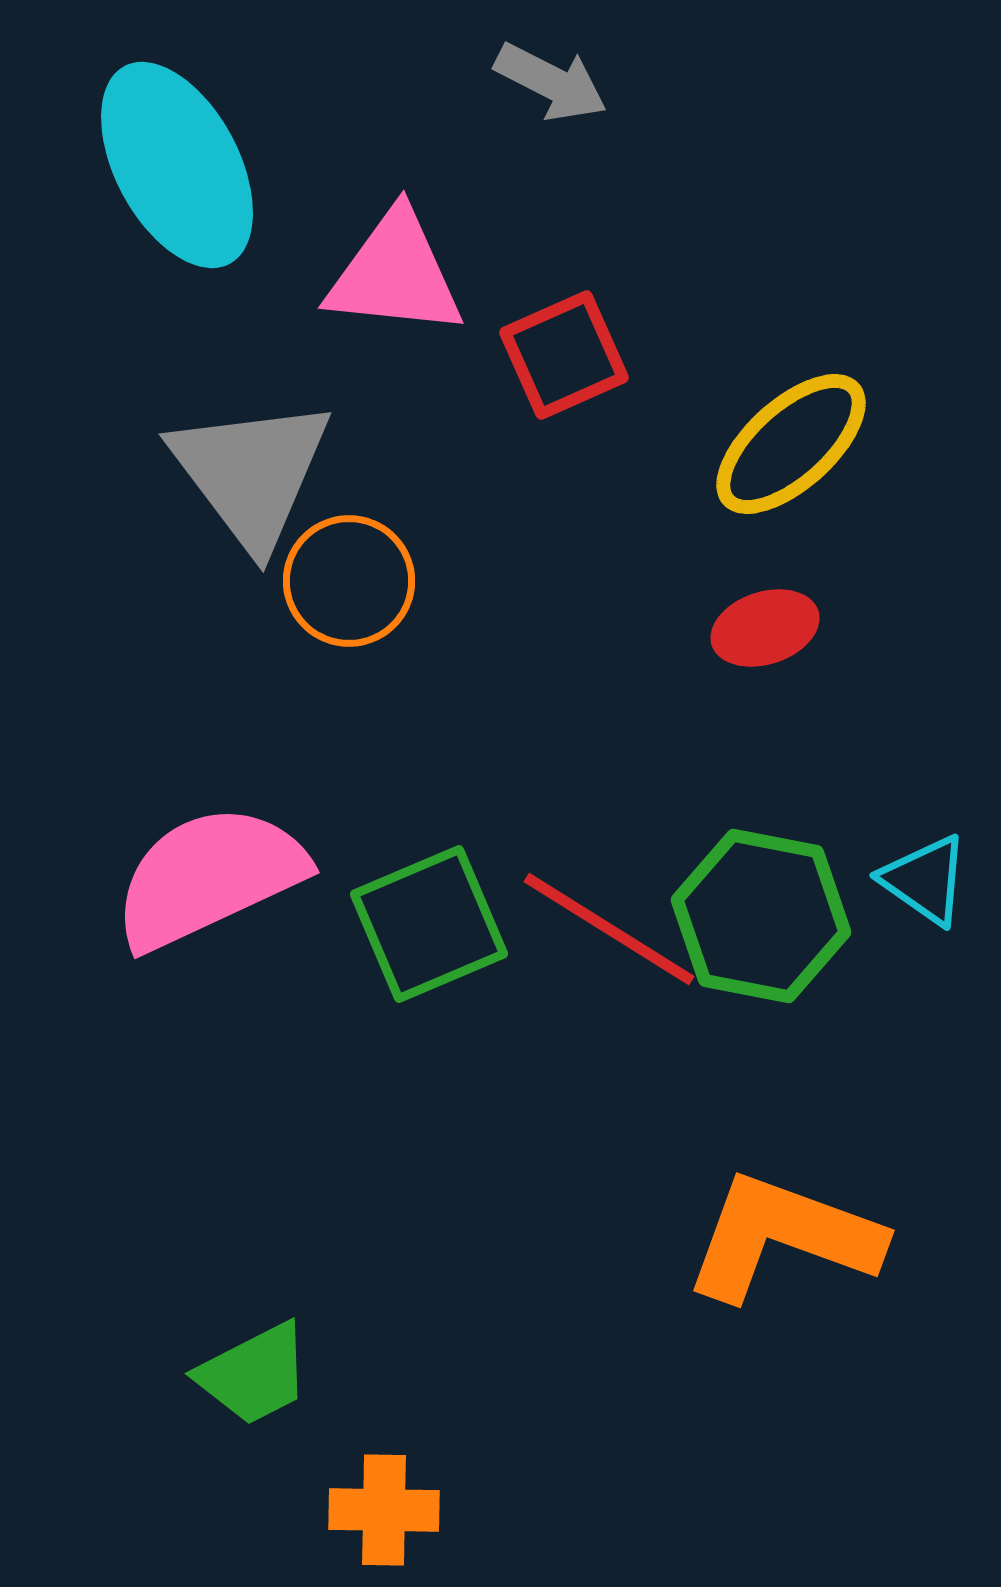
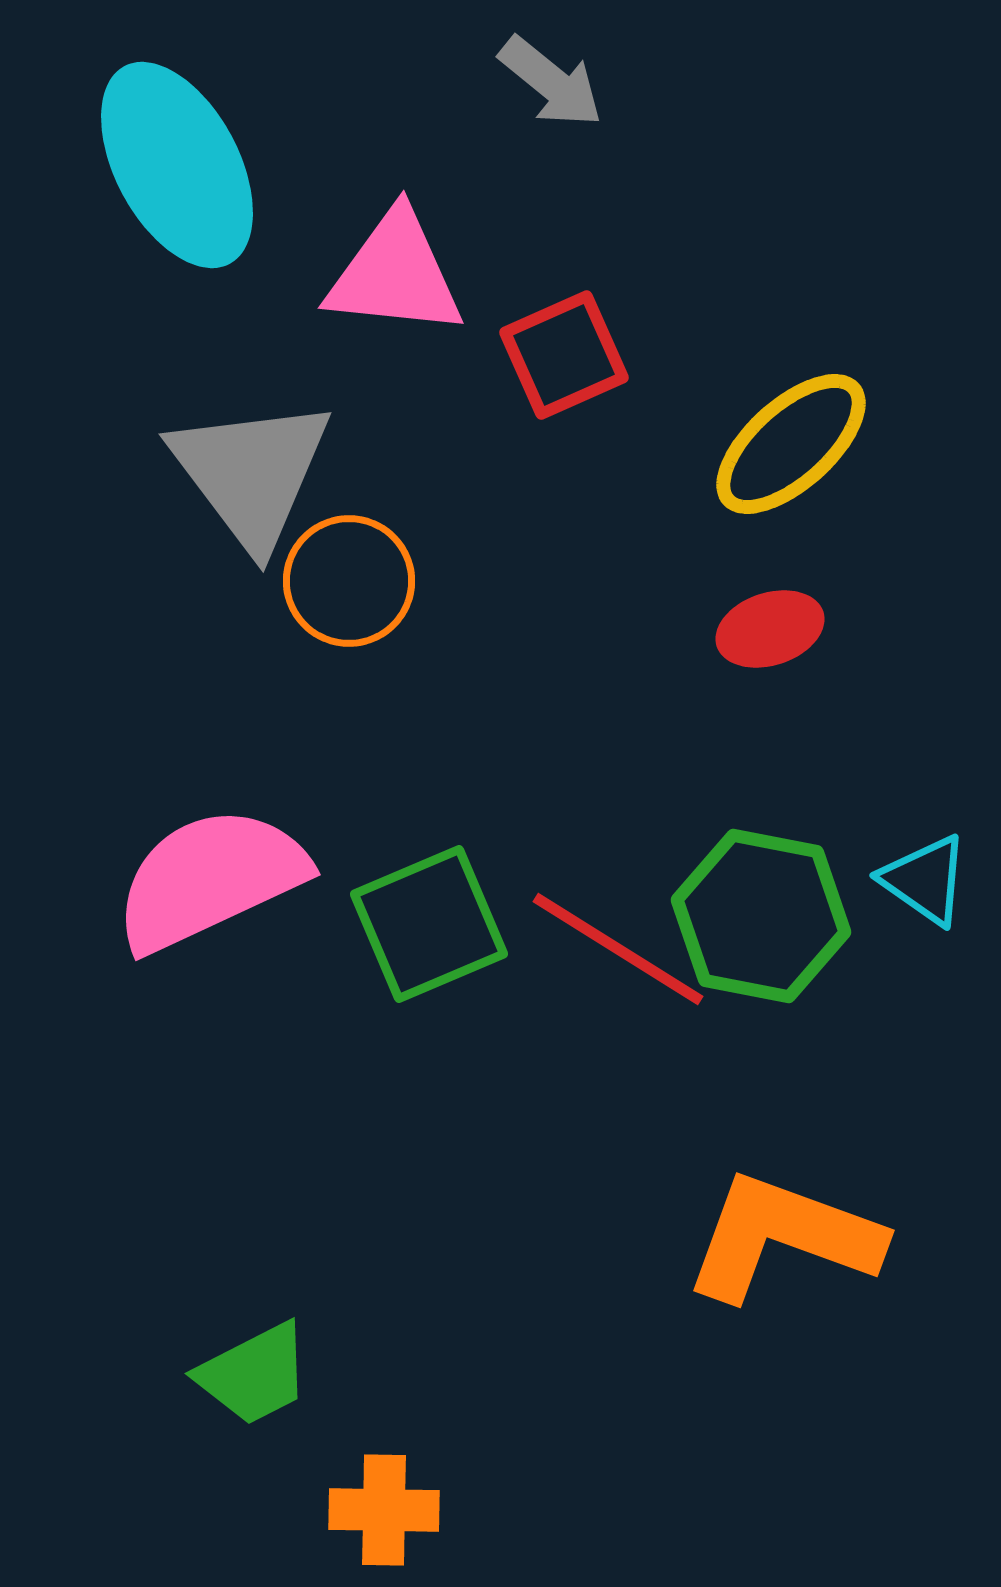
gray arrow: rotated 12 degrees clockwise
red ellipse: moved 5 px right, 1 px down
pink semicircle: moved 1 px right, 2 px down
red line: moved 9 px right, 20 px down
